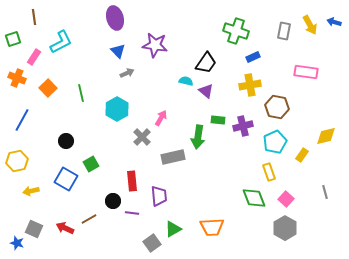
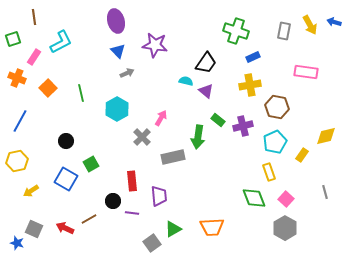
purple ellipse at (115, 18): moved 1 px right, 3 px down
blue line at (22, 120): moved 2 px left, 1 px down
green rectangle at (218, 120): rotated 32 degrees clockwise
yellow arrow at (31, 191): rotated 21 degrees counterclockwise
